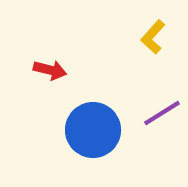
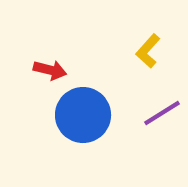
yellow L-shape: moved 5 px left, 14 px down
blue circle: moved 10 px left, 15 px up
